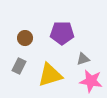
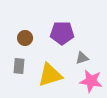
gray triangle: moved 1 px left, 1 px up
gray rectangle: rotated 21 degrees counterclockwise
